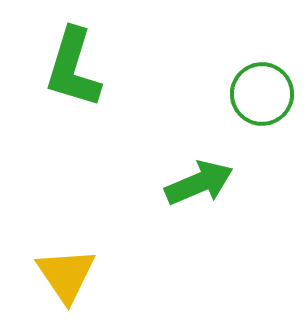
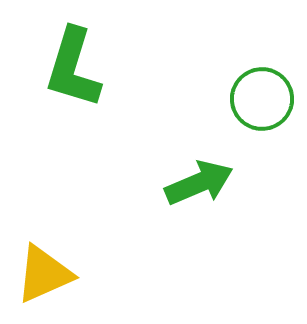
green circle: moved 5 px down
yellow triangle: moved 22 px left, 1 px up; rotated 40 degrees clockwise
